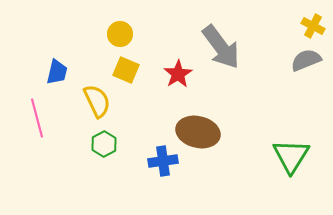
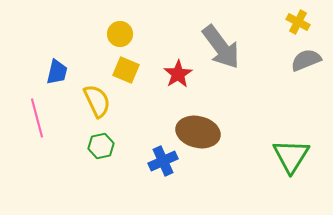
yellow cross: moved 15 px left, 4 px up
green hexagon: moved 3 px left, 2 px down; rotated 15 degrees clockwise
blue cross: rotated 16 degrees counterclockwise
